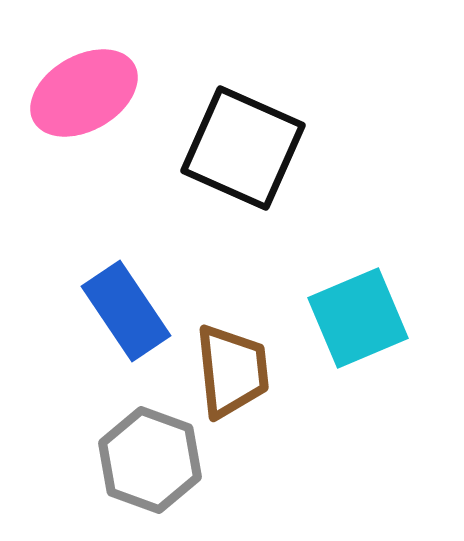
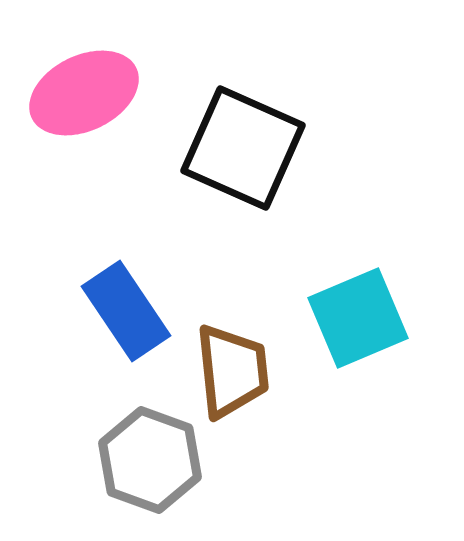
pink ellipse: rotated 4 degrees clockwise
